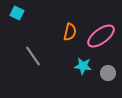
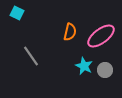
gray line: moved 2 px left
cyan star: moved 1 px right; rotated 18 degrees clockwise
gray circle: moved 3 px left, 3 px up
